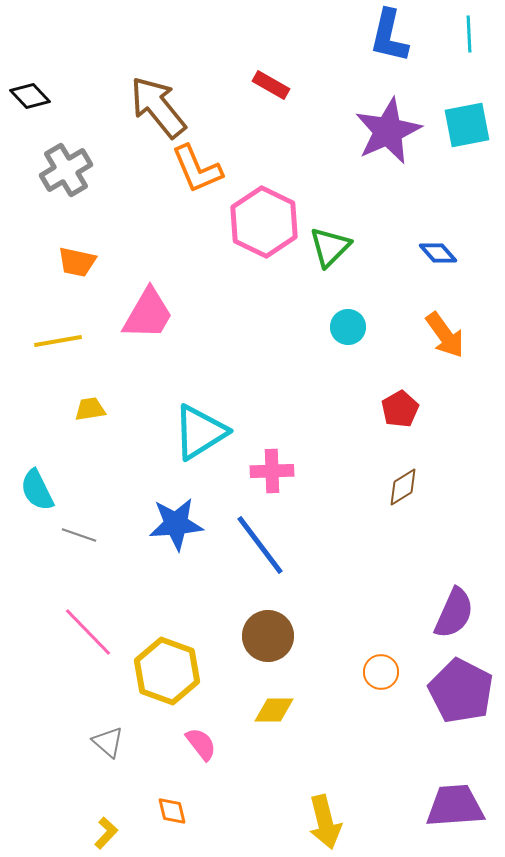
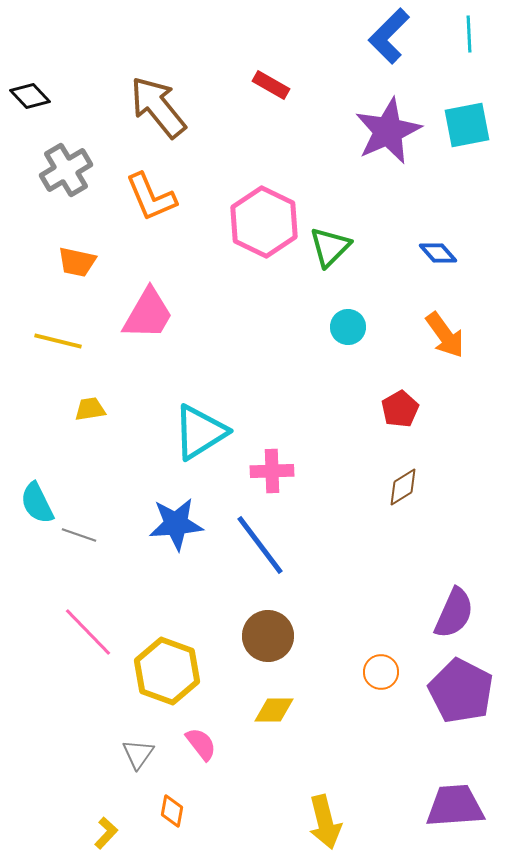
blue L-shape: rotated 32 degrees clockwise
orange L-shape: moved 46 px left, 28 px down
yellow line: rotated 24 degrees clockwise
cyan semicircle: moved 13 px down
gray triangle: moved 30 px right, 12 px down; rotated 24 degrees clockwise
orange diamond: rotated 24 degrees clockwise
